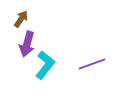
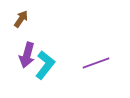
purple arrow: moved 11 px down
purple line: moved 4 px right, 1 px up
